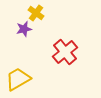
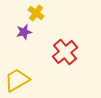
purple star: moved 3 px down
yellow trapezoid: moved 1 px left, 1 px down
